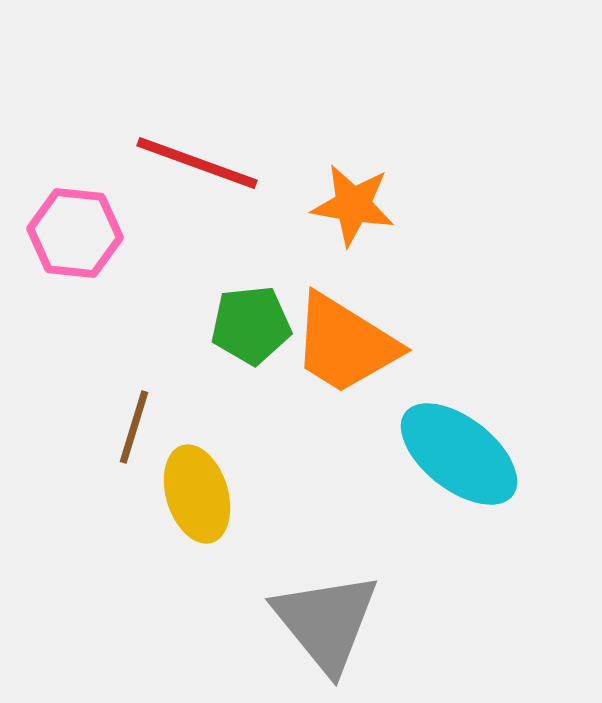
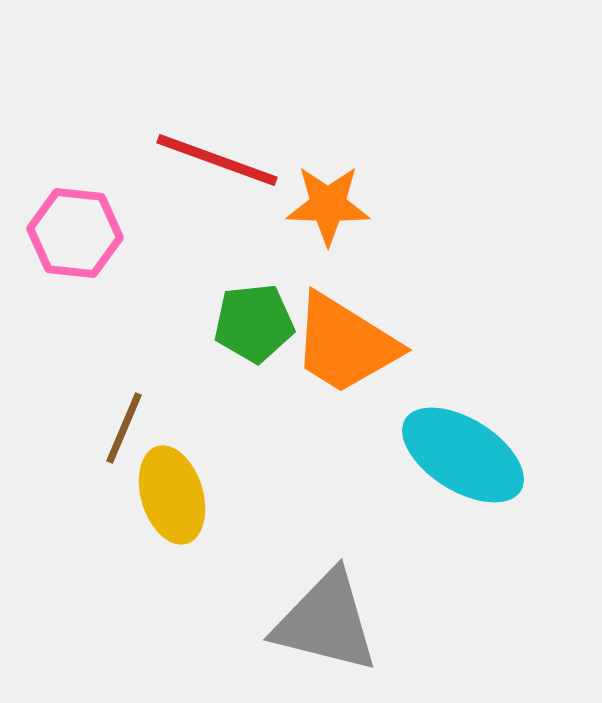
red line: moved 20 px right, 3 px up
orange star: moved 25 px left; rotated 8 degrees counterclockwise
green pentagon: moved 3 px right, 2 px up
brown line: moved 10 px left, 1 px down; rotated 6 degrees clockwise
cyan ellipse: moved 4 px right, 1 px down; rotated 6 degrees counterclockwise
yellow ellipse: moved 25 px left, 1 px down
gray triangle: rotated 37 degrees counterclockwise
